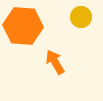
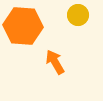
yellow circle: moved 3 px left, 2 px up
